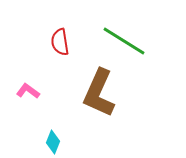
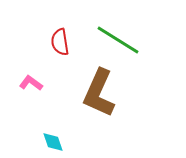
green line: moved 6 px left, 1 px up
pink L-shape: moved 3 px right, 8 px up
cyan diamond: rotated 40 degrees counterclockwise
